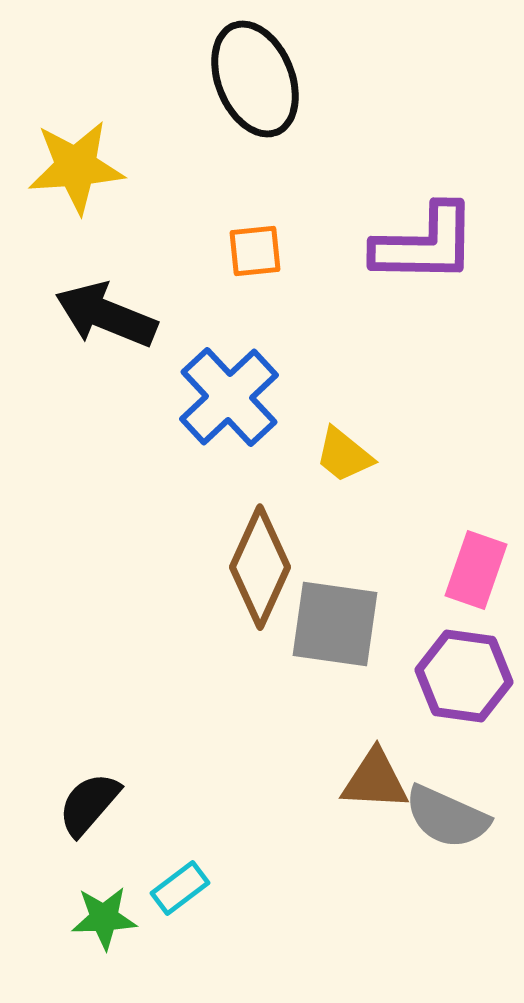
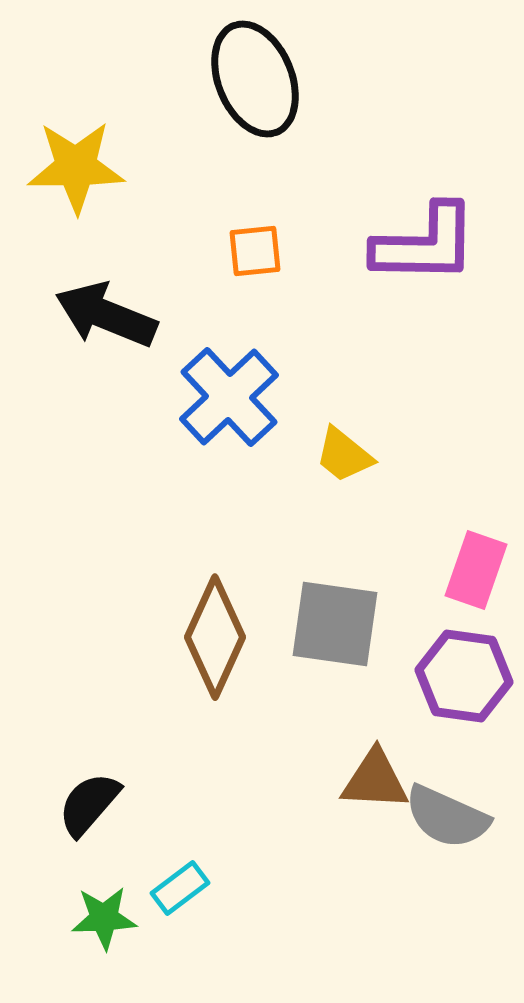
yellow star: rotated 4 degrees clockwise
brown diamond: moved 45 px left, 70 px down
